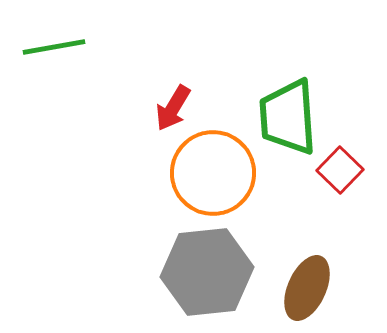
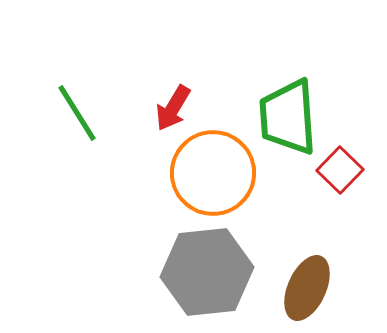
green line: moved 23 px right, 66 px down; rotated 68 degrees clockwise
